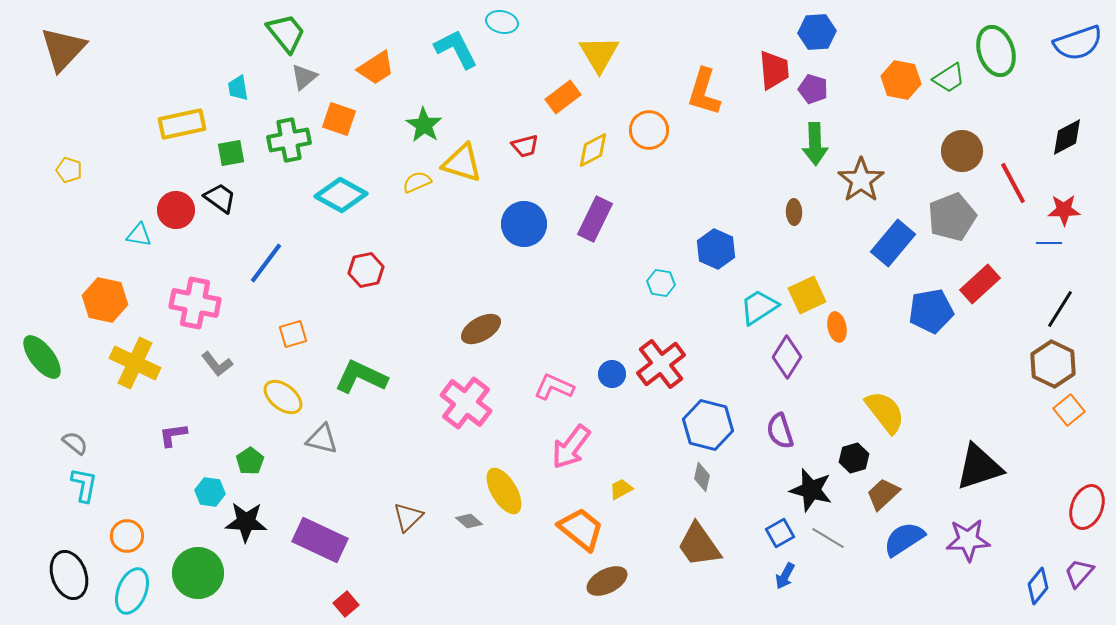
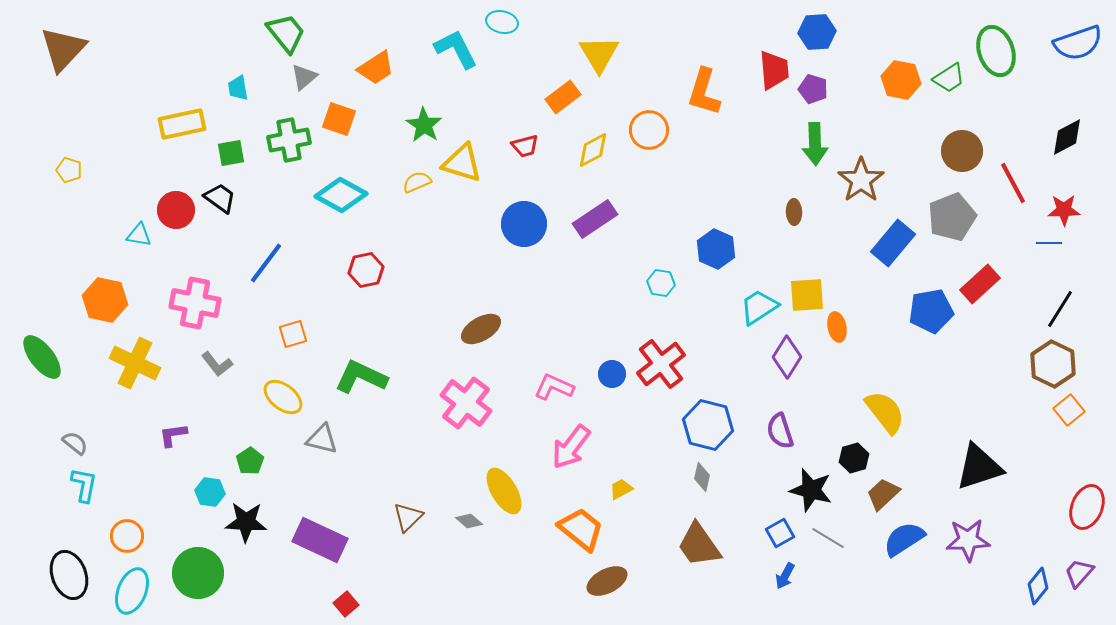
purple rectangle at (595, 219): rotated 30 degrees clockwise
yellow square at (807, 295): rotated 21 degrees clockwise
